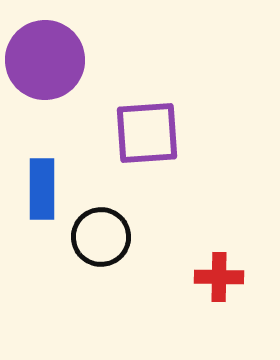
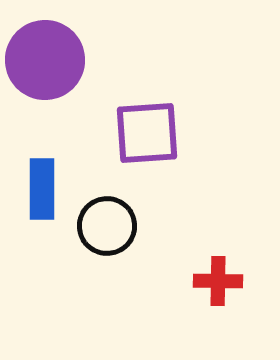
black circle: moved 6 px right, 11 px up
red cross: moved 1 px left, 4 px down
